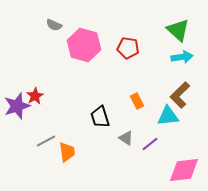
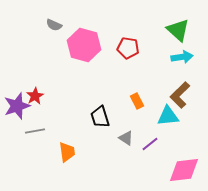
gray line: moved 11 px left, 10 px up; rotated 18 degrees clockwise
